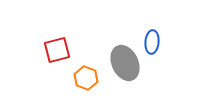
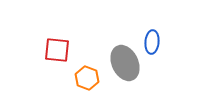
red square: rotated 20 degrees clockwise
orange hexagon: moved 1 px right
